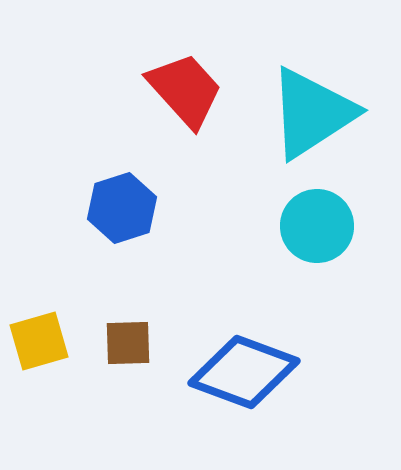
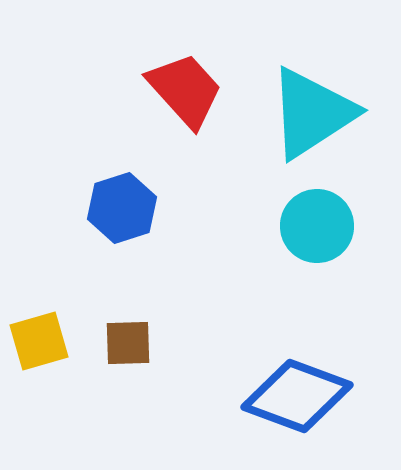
blue diamond: moved 53 px right, 24 px down
